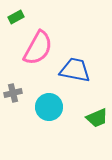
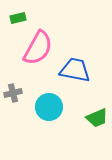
green rectangle: moved 2 px right, 1 px down; rotated 14 degrees clockwise
